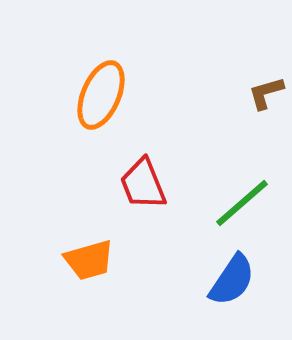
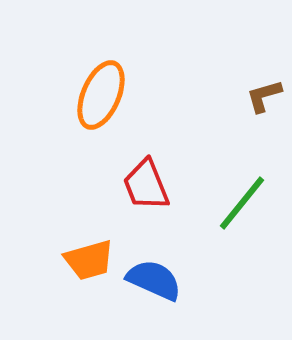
brown L-shape: moved 2 px left, 3 px down
red trapezoid: moved 3 px right, 1 px down
green line: rotated 10 degrees counterclockwise
blue semicircle: moved 78 px left; rotated 100 degrees counterclockwise
